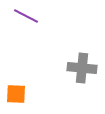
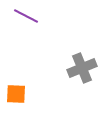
gray cross: rotated 28 degrees counterclockwise
